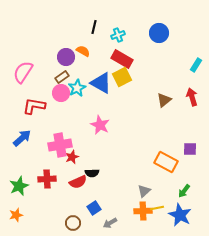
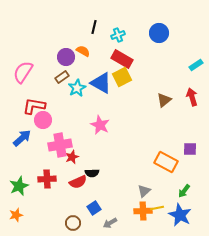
cyan rectangle: rotated 24 degrees clockwise
pink circle: moved 18 px left, 27 px down
